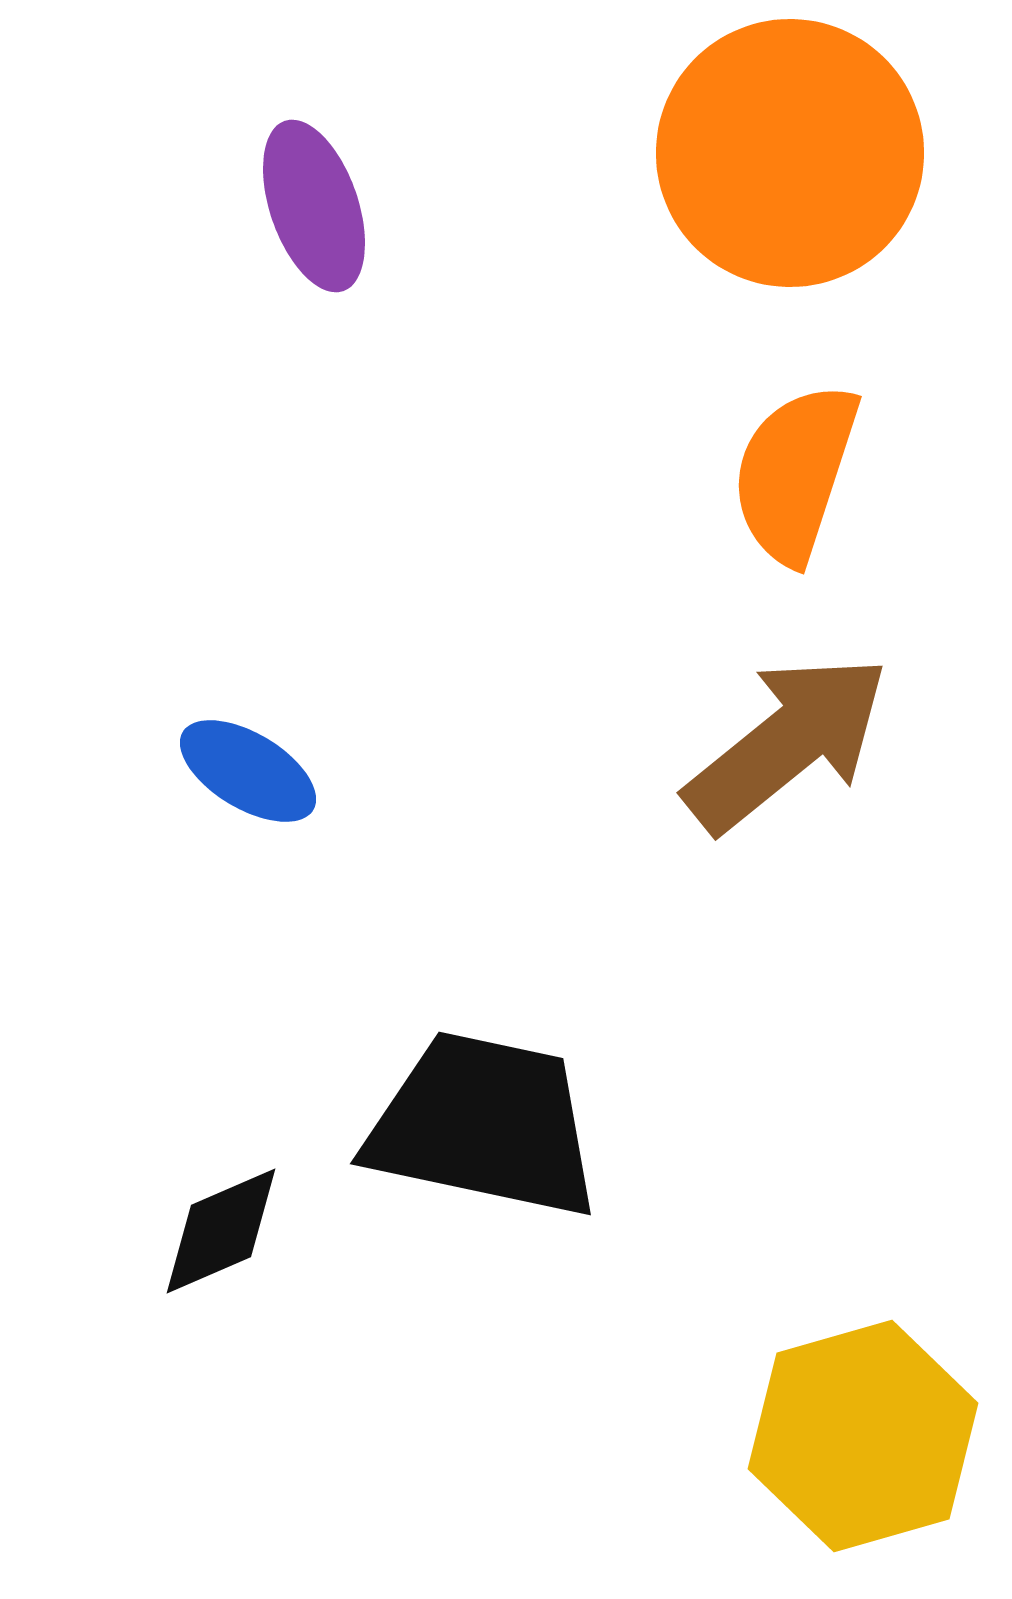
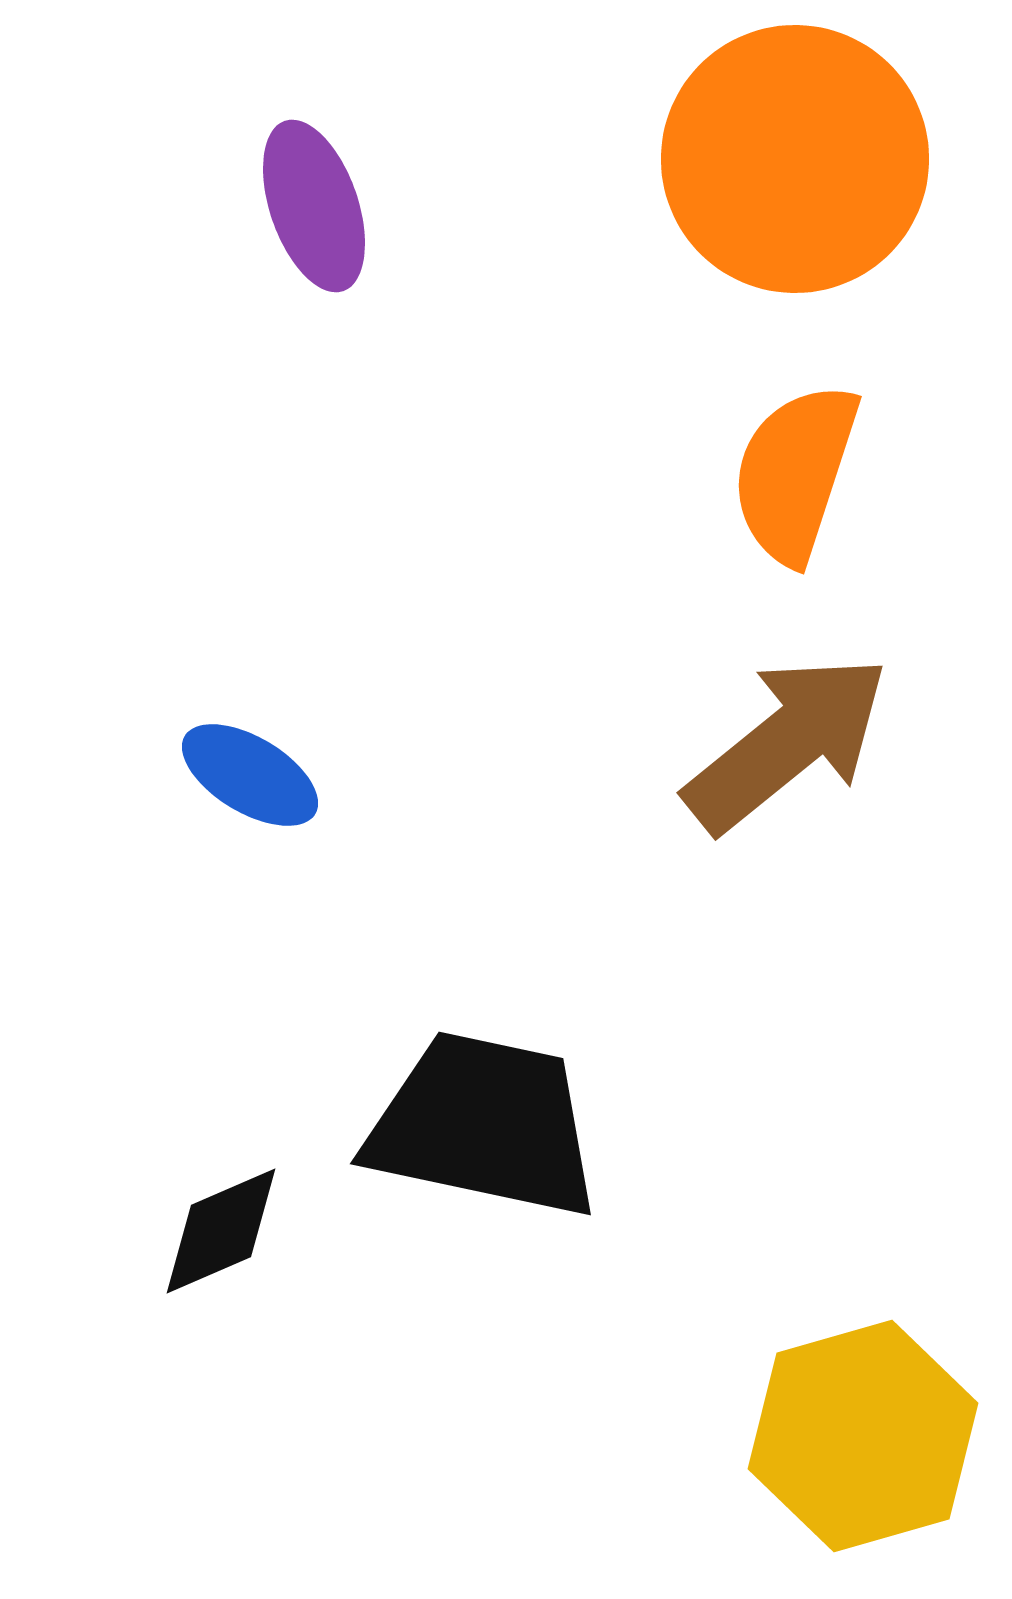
orange circle: moved 5 px right, 6 px down
blue ellipse: moved 2 px right, 4 px down
